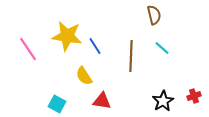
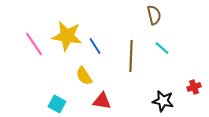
pink line: moved 6 px right, 5 px up
red cross: moved 9 px up
black star: rotated 30 degrees counterclockwise
